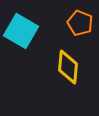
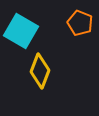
yellow diamond: moved 28 px left, 4 px down; rotated 16 degrees clockwise
